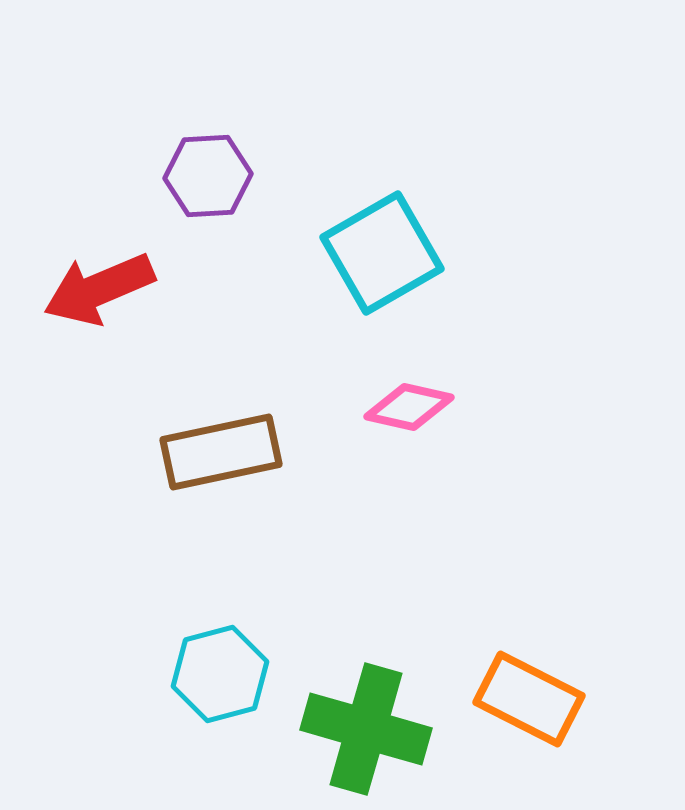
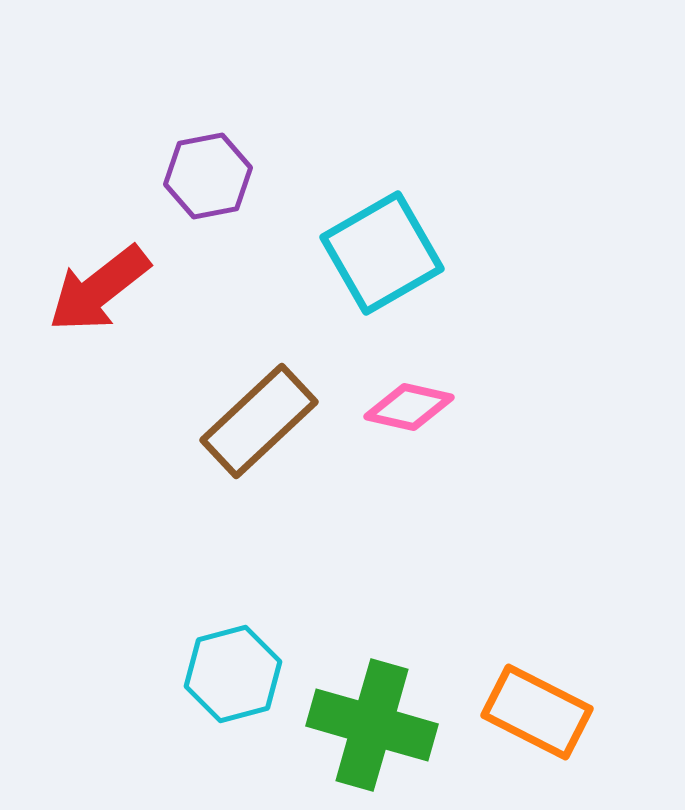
purple hexagon: rotated 8 degrees counterclockwise
red arrow: rotated 15 degrees counterclockwise
brown rectangle: moved 38 px right, 31 px up; rotated 31 degrees counterclockwise
cyan hexagon: moved 13 px right
orange rectangle: moved 8 px right, 13 px down
green cross: moved 6 px right, 4 px up
